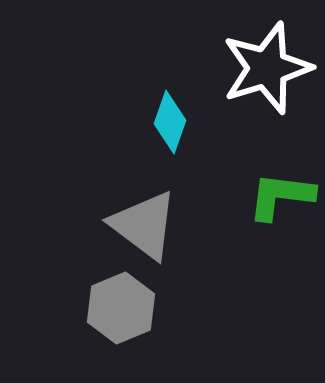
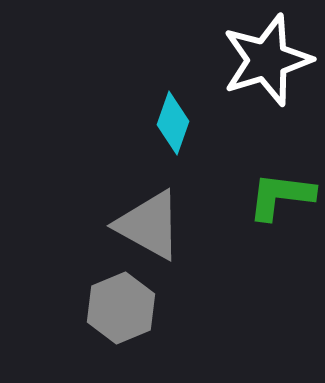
white star: moved 8 px up
cyan diamond: moved 3 px right, 1 px down
gray triangle: moved 5 px right; rotated 8 degrees counterclockwise
